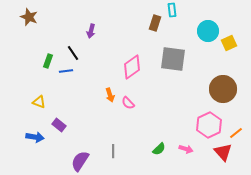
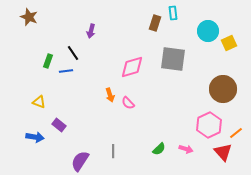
cyan rectangle: moved 1 px right, 3 px down
pink diamond: rotated 20 degrees clockwise
